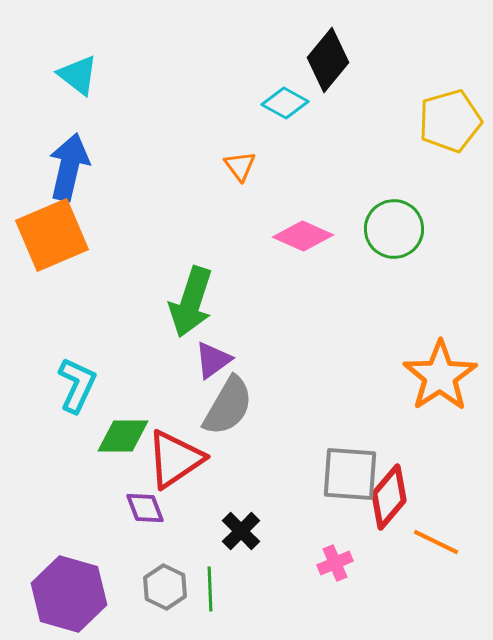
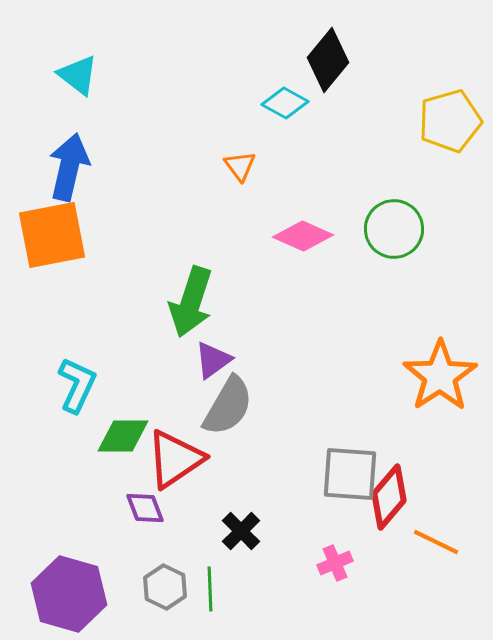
orange square: rotated 12 degrees clockwise
